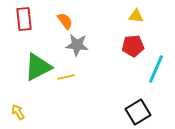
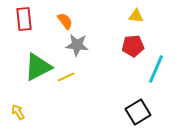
yellow line: rotated 12 degrees counterclockwise
